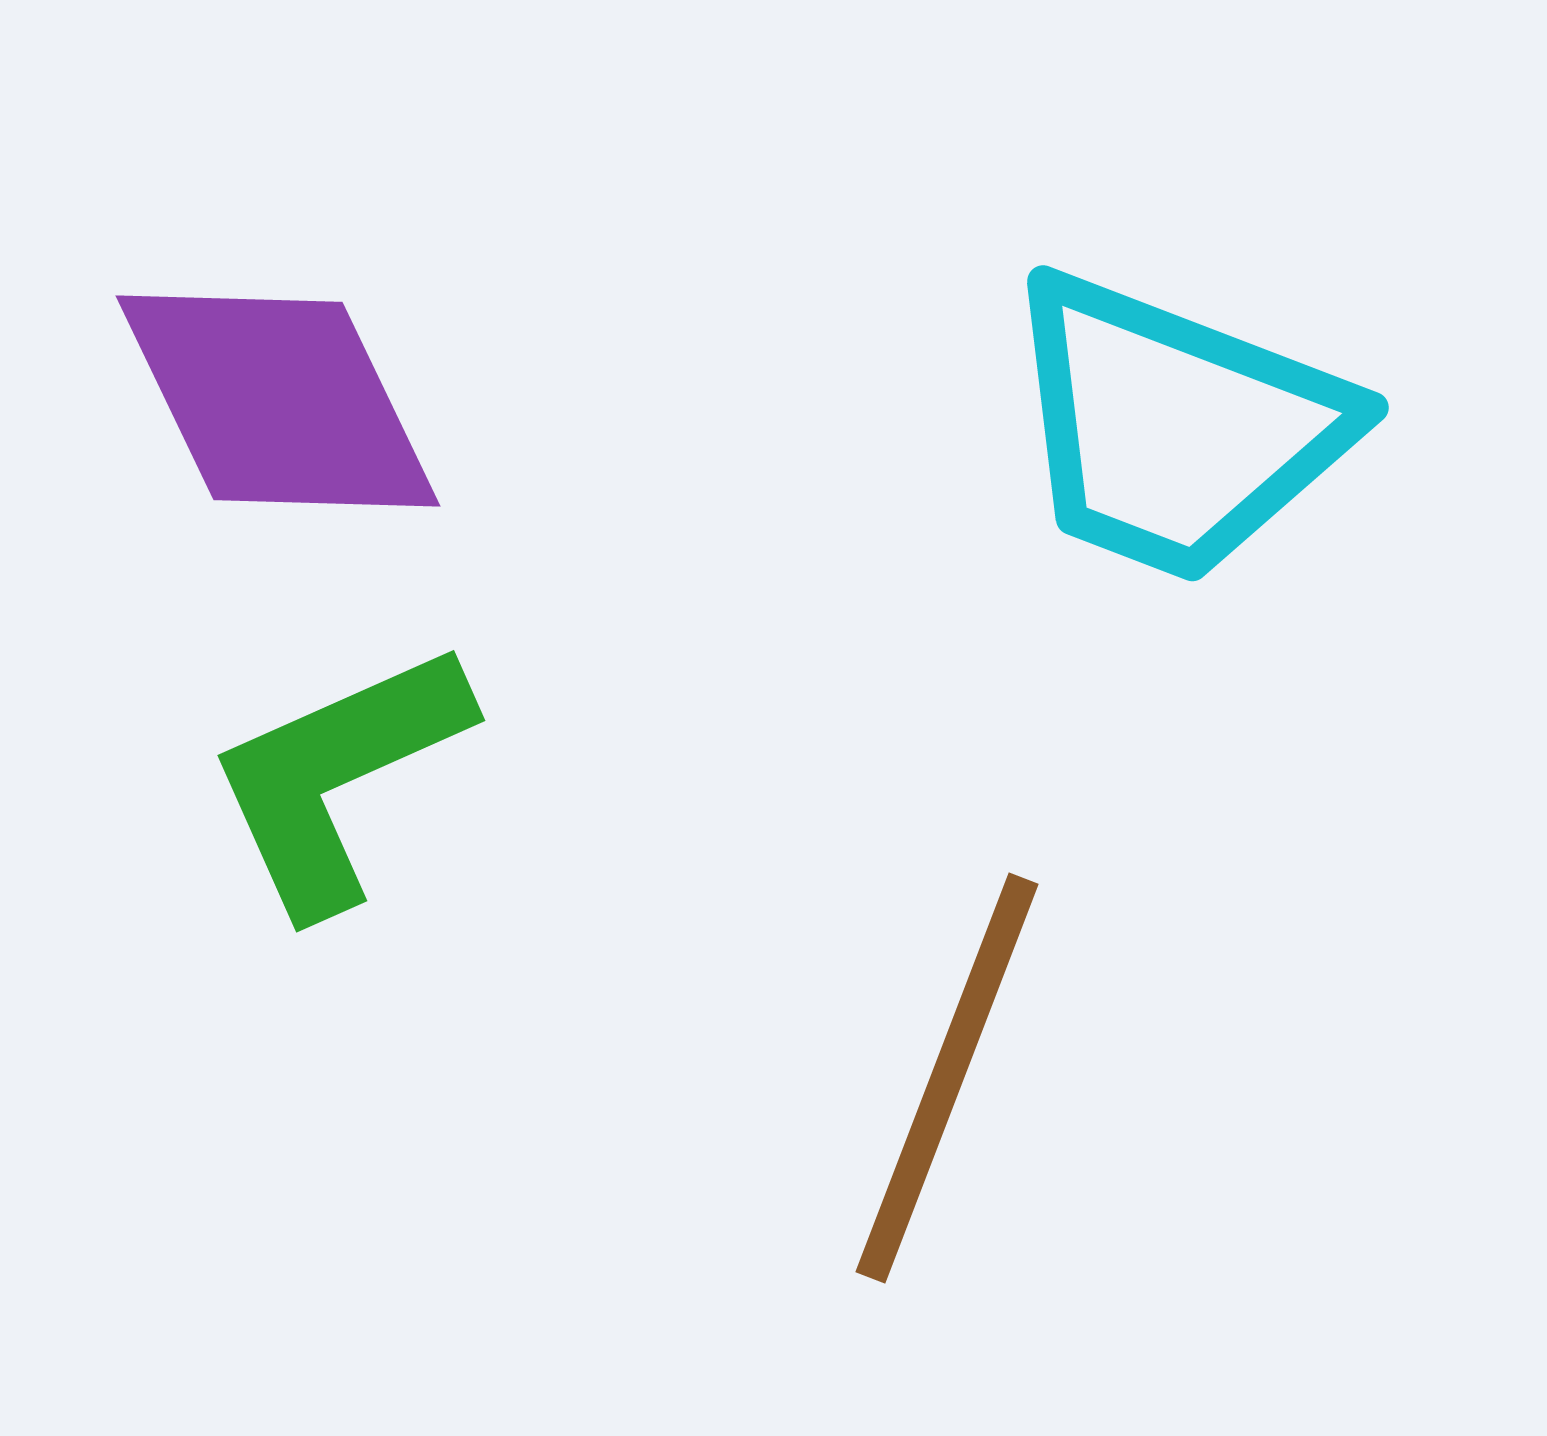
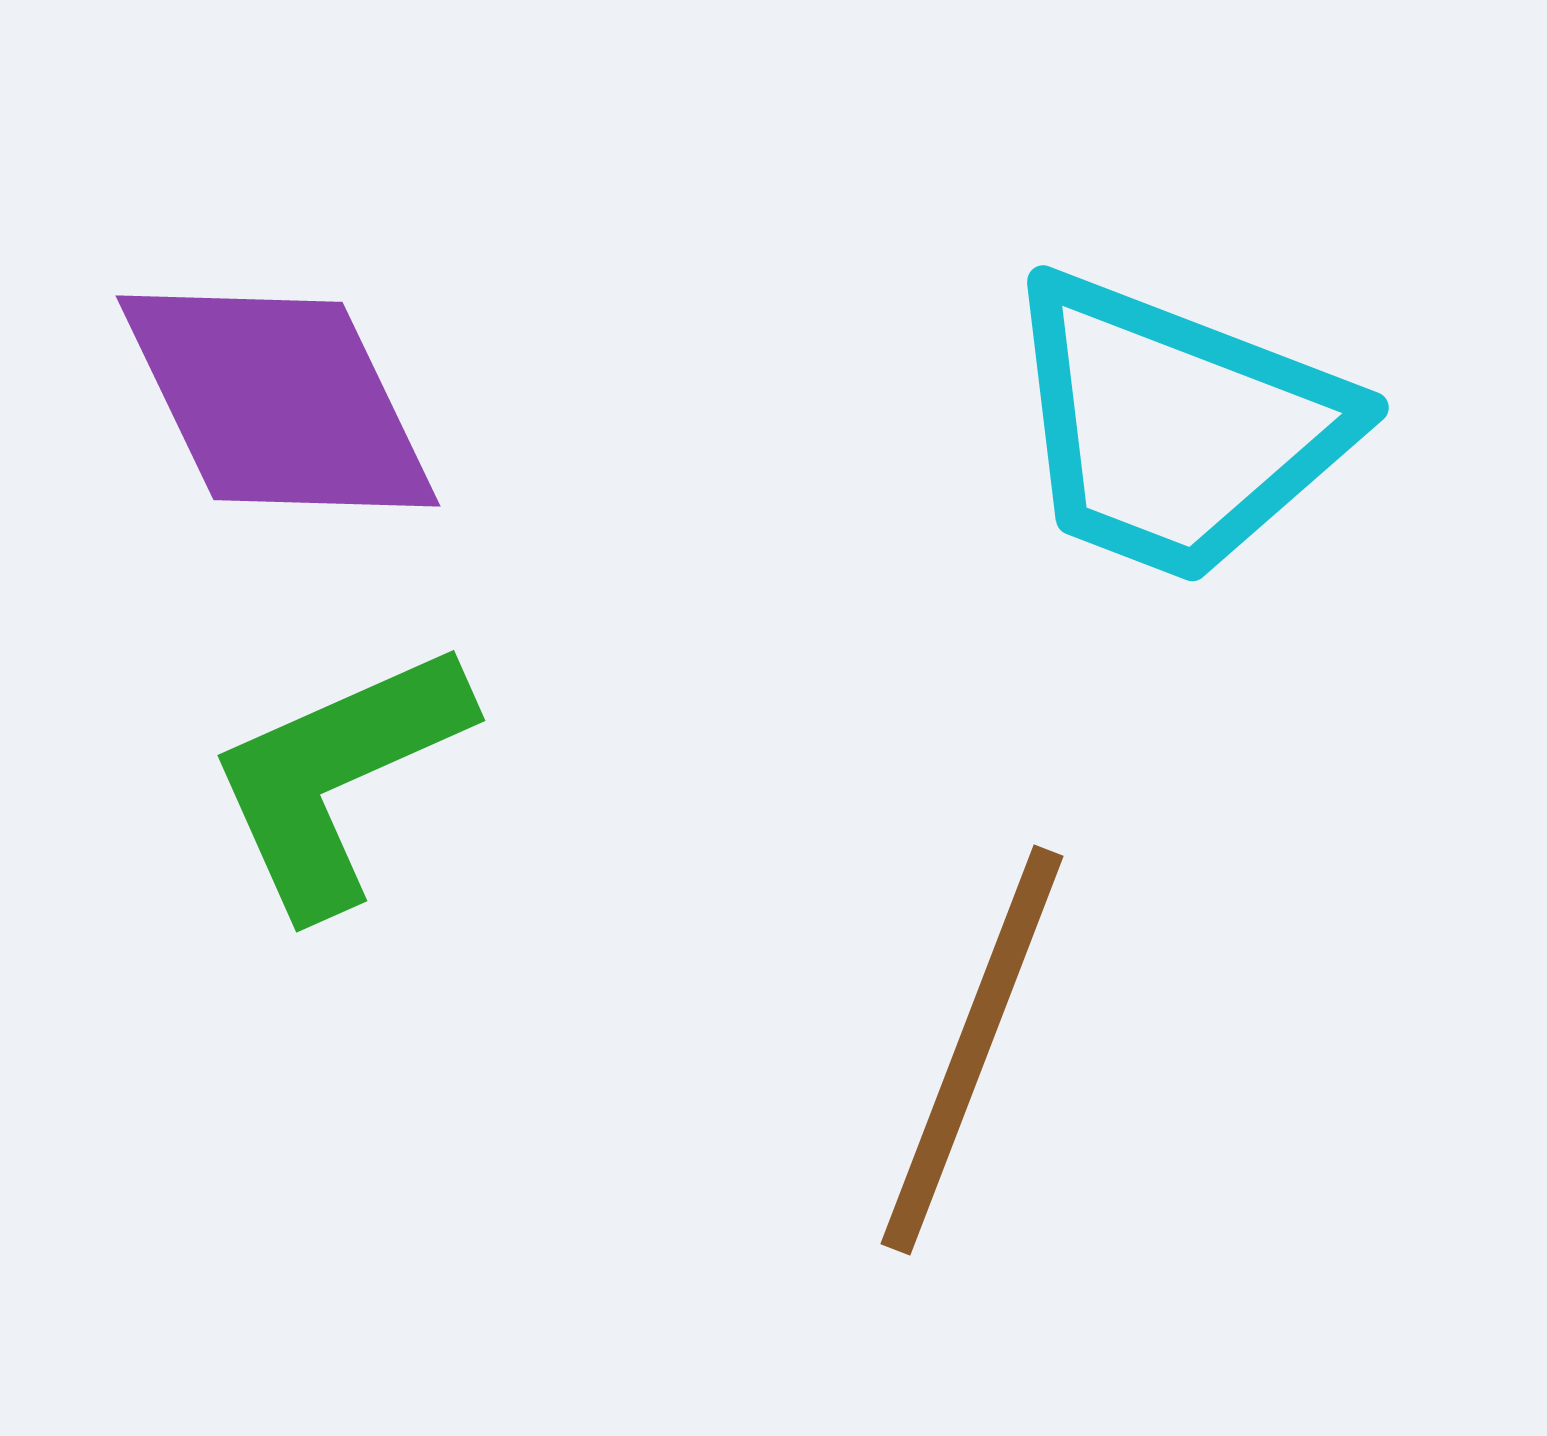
brown line: moved 25 px right, 28 px up
